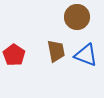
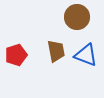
red pentagon: moved 2 px right; rotated 20 degrees clockwise
